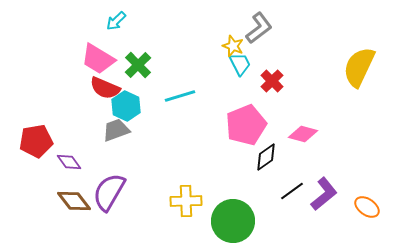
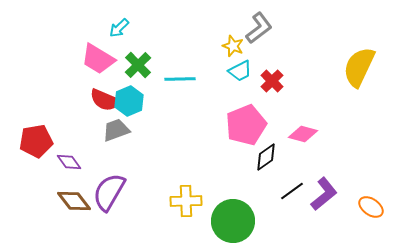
cyan arrow: moved 3 px right, 7 px down
cyan trapezoid: moved 7 px down; rotated 90 degrees clockwise
red semicircle: moved 12 px down
cyan line: moved 17 px up; rotated 16 degrees clockwise
cyan hexagon: moved 3 px right, 5 px up; rotated 12 degrees clockwise
orange ellipse: moved 4 px right
